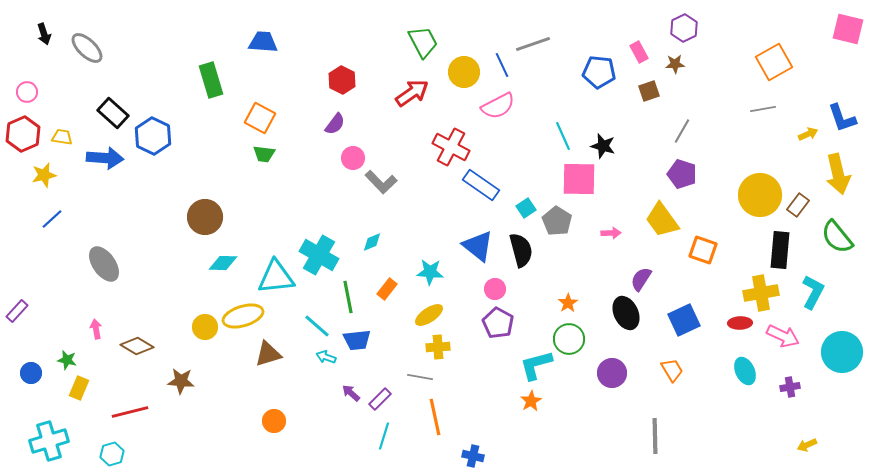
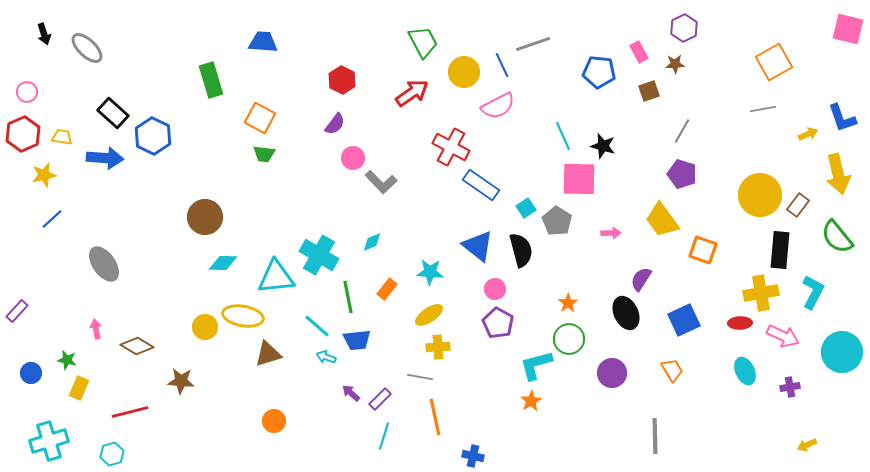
yellow ellipse at (243, 316): rotated 27 degrees clockwise
